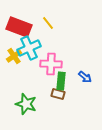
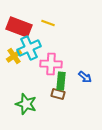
yellow line: rotated 32 degrees counterclockwise
